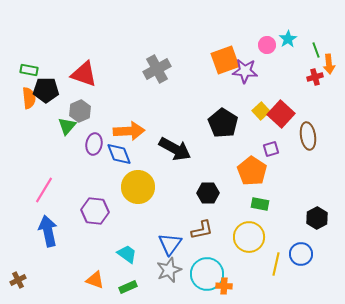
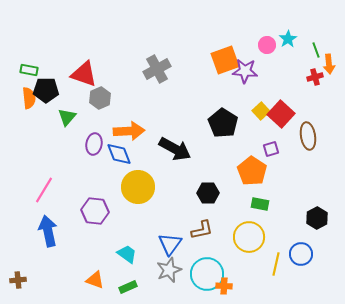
gray hexagon at (80, 111): moved 20 px right, 13 px up
green triangle at (67, 126): moved 9 px up
brown cross at (18, 280): rotated 21 degrees clockwise
